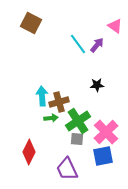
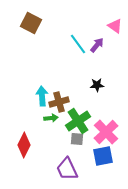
red diamond: moved 5 px left, 7 px up
